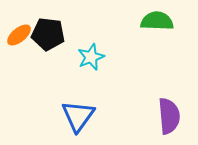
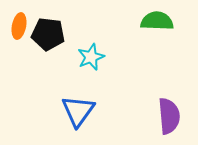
orange ellipse: moved 9 px up; rotated 40 degrees counterclockwise
blue triangle: moved 5 px up
